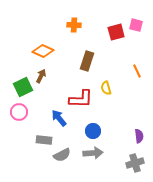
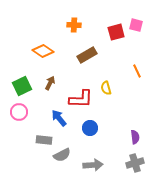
orange diamond: rotated 10 degrees clockwise
brown rectangle: moved 6 px up; rotated 42 degrees clockwise
brown arrow: moved 9 px right, 7 px down
green square: moved 1 px left, 1 px up
blue circle: moved 3 px left, 3 px up
purple semicircle: moved 4 px left, 1 px down
gray arrow: moved 12 px down
